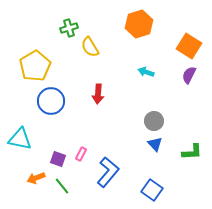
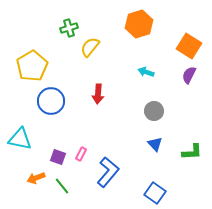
yellow semicircle: rotated 70 degrees clockwise
yellow pentagon: moved 3 px left
gray circle: moved 10 px up
purple square: moved 2 px up
blue square: moved 3 px right, 3 px down
